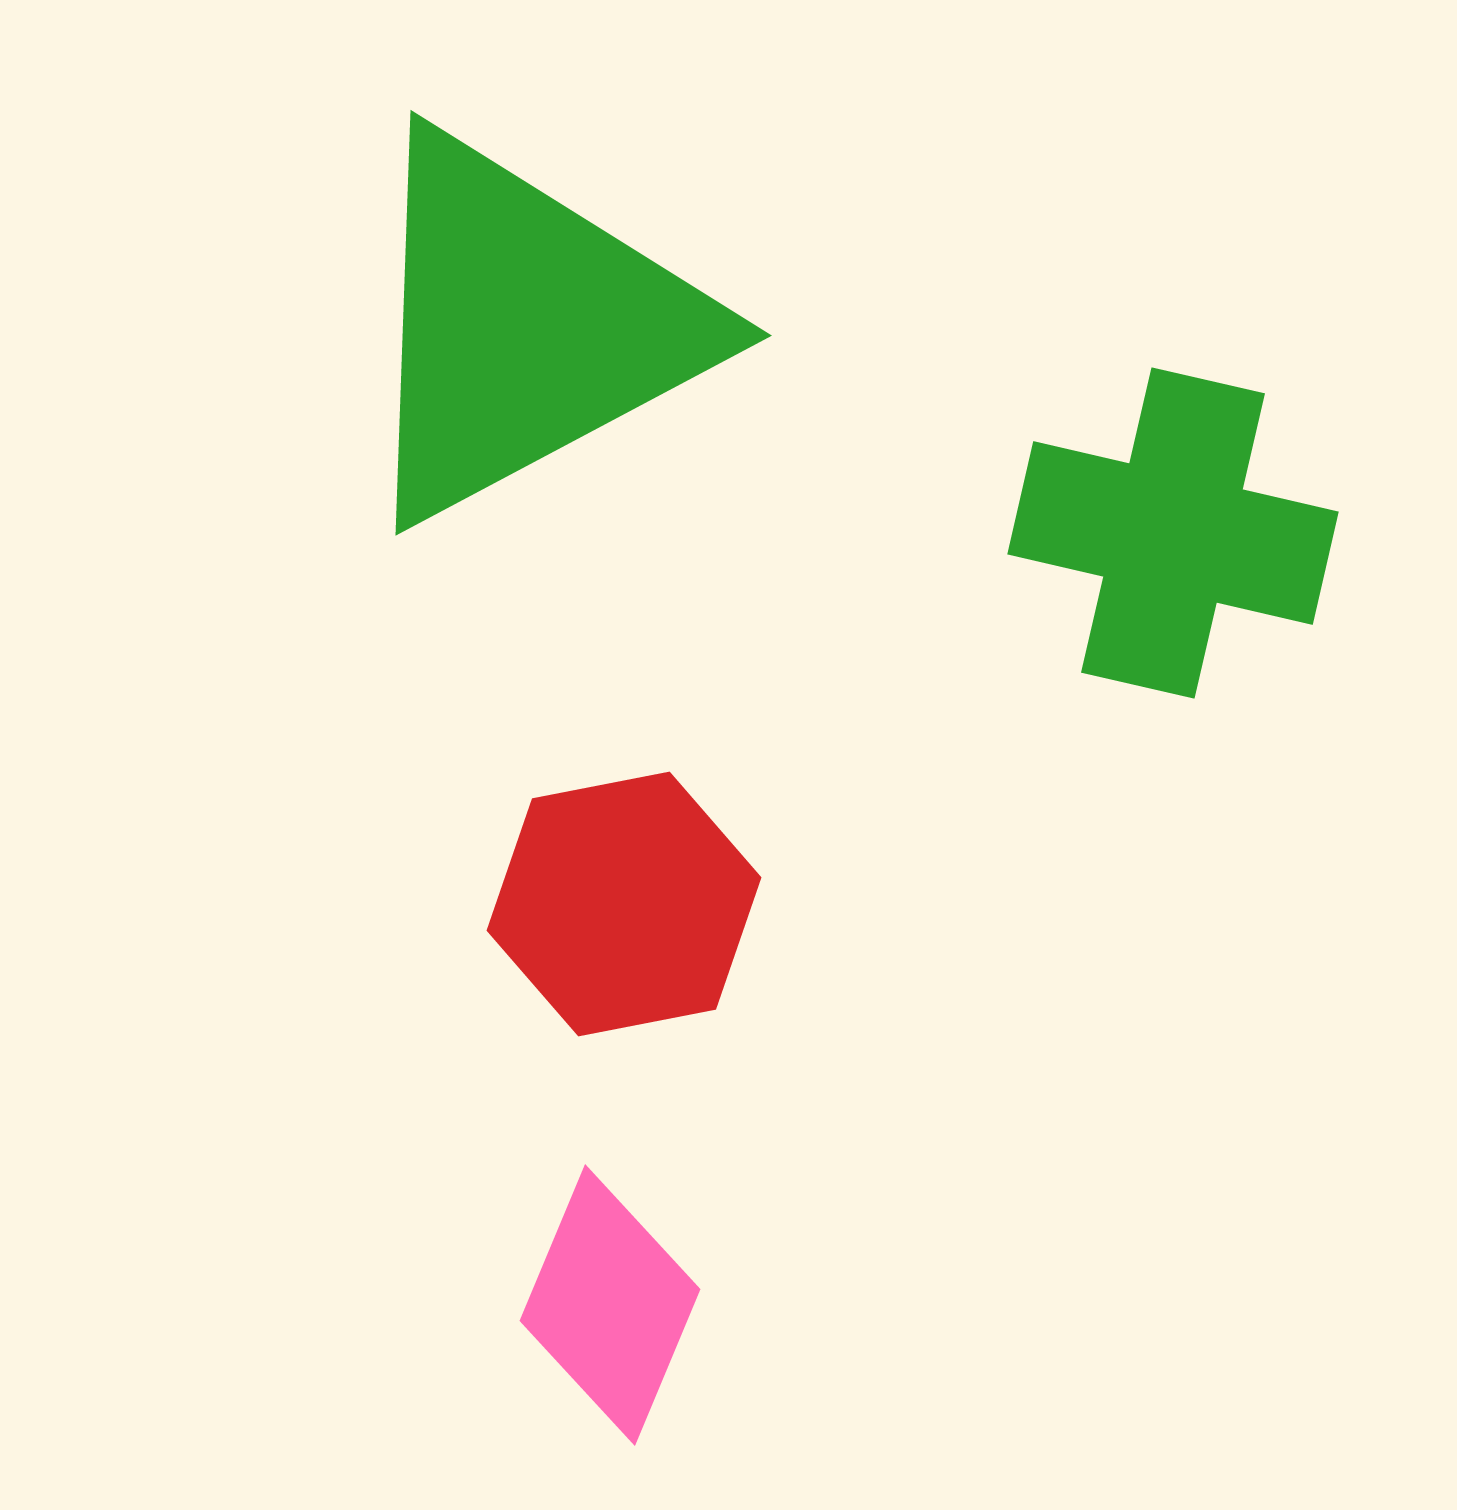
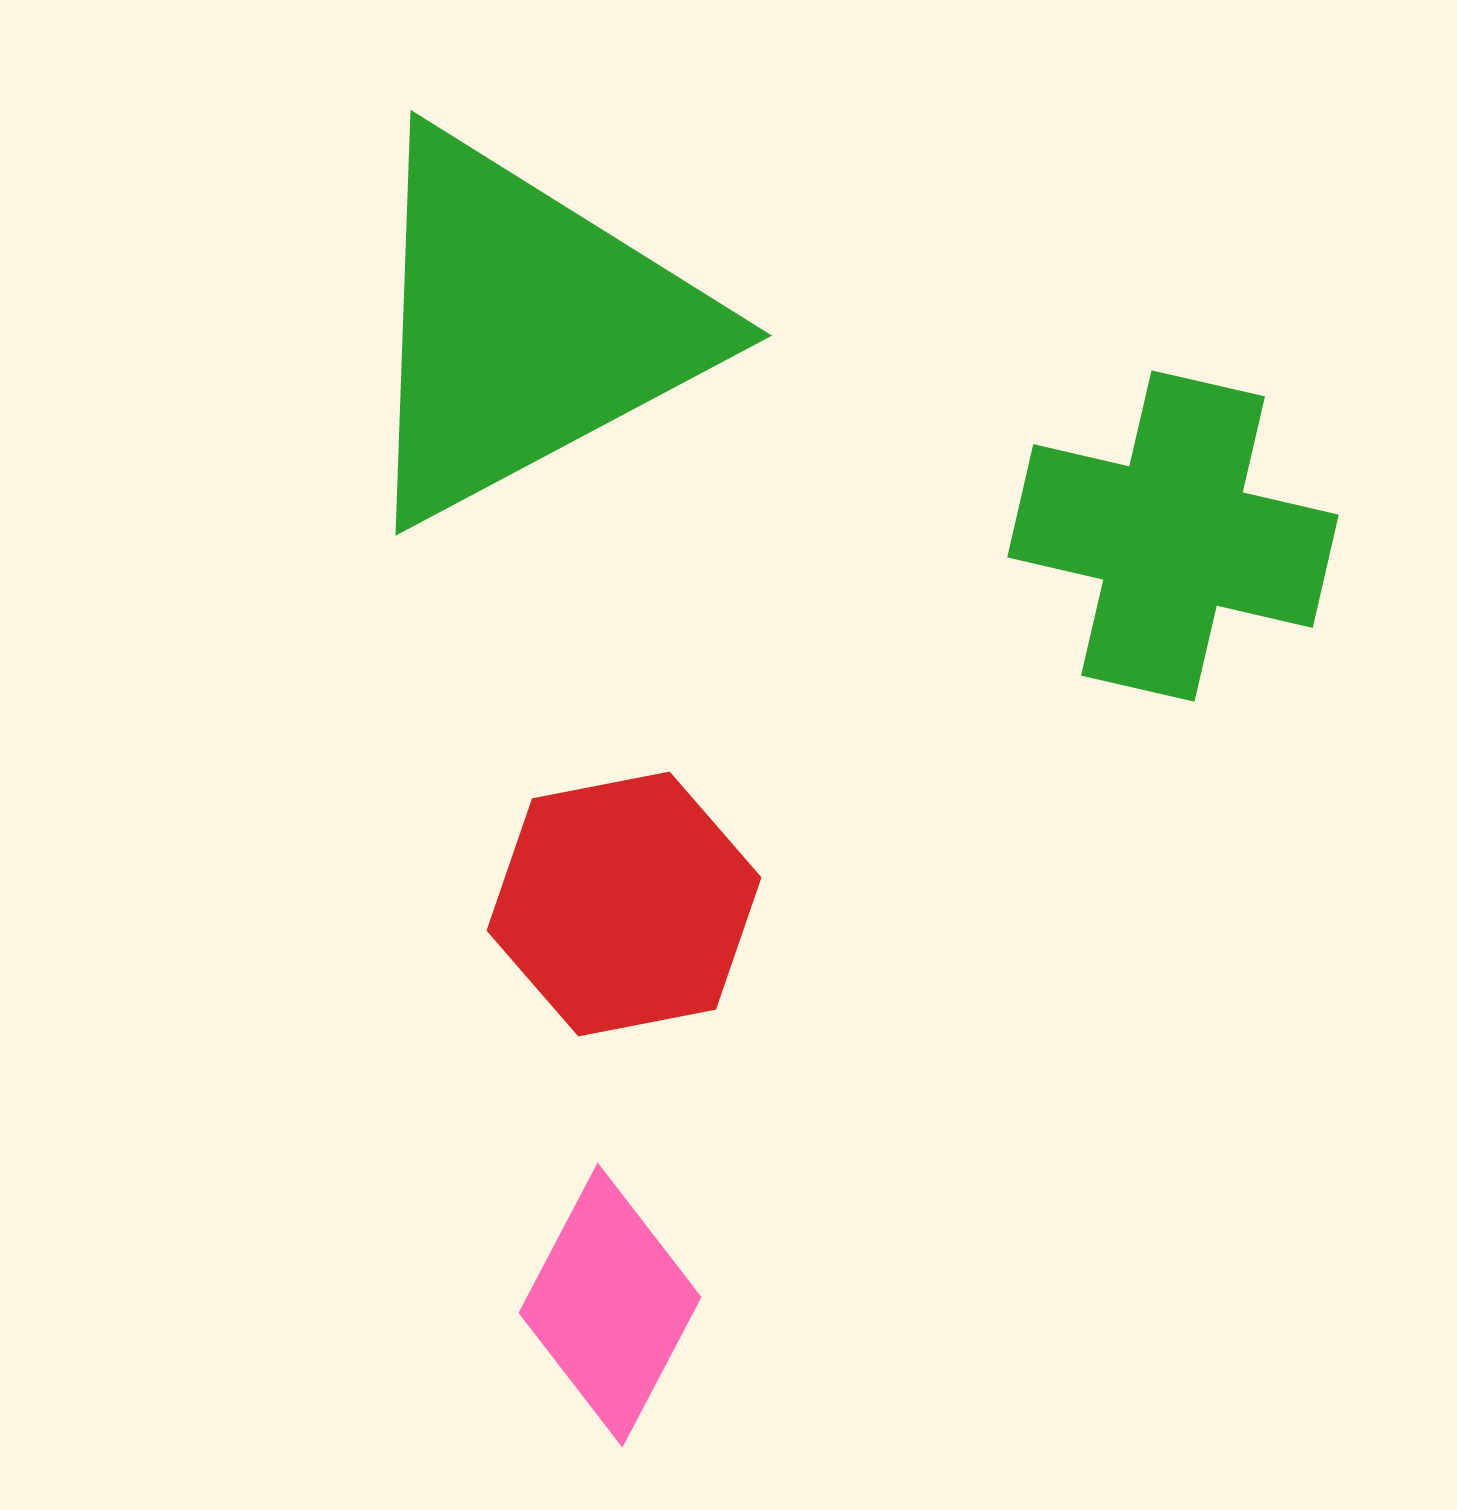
green cross: moved 3 px down
pink diamond: rotated 5 degrees clockwise
